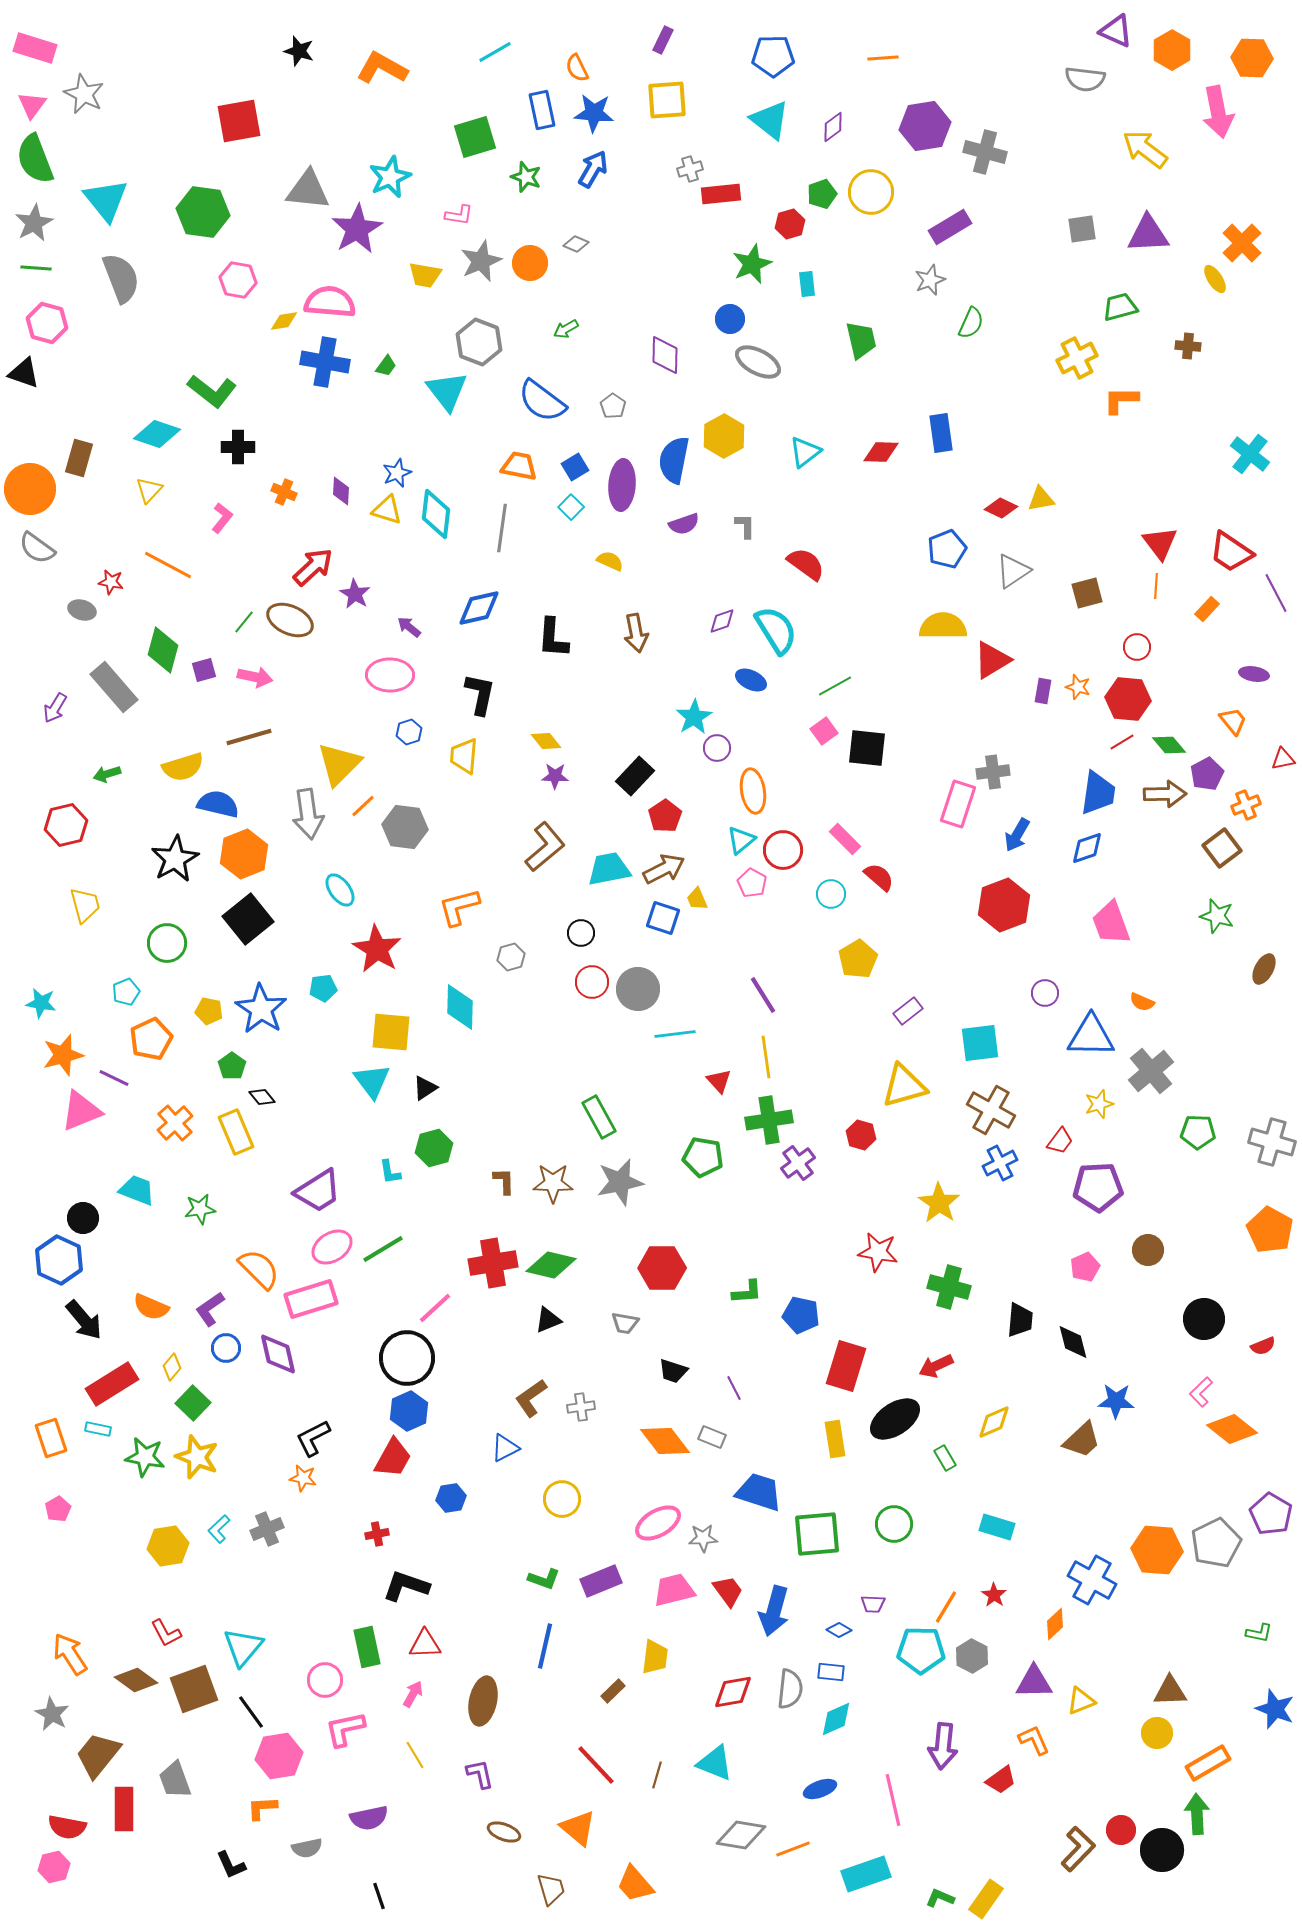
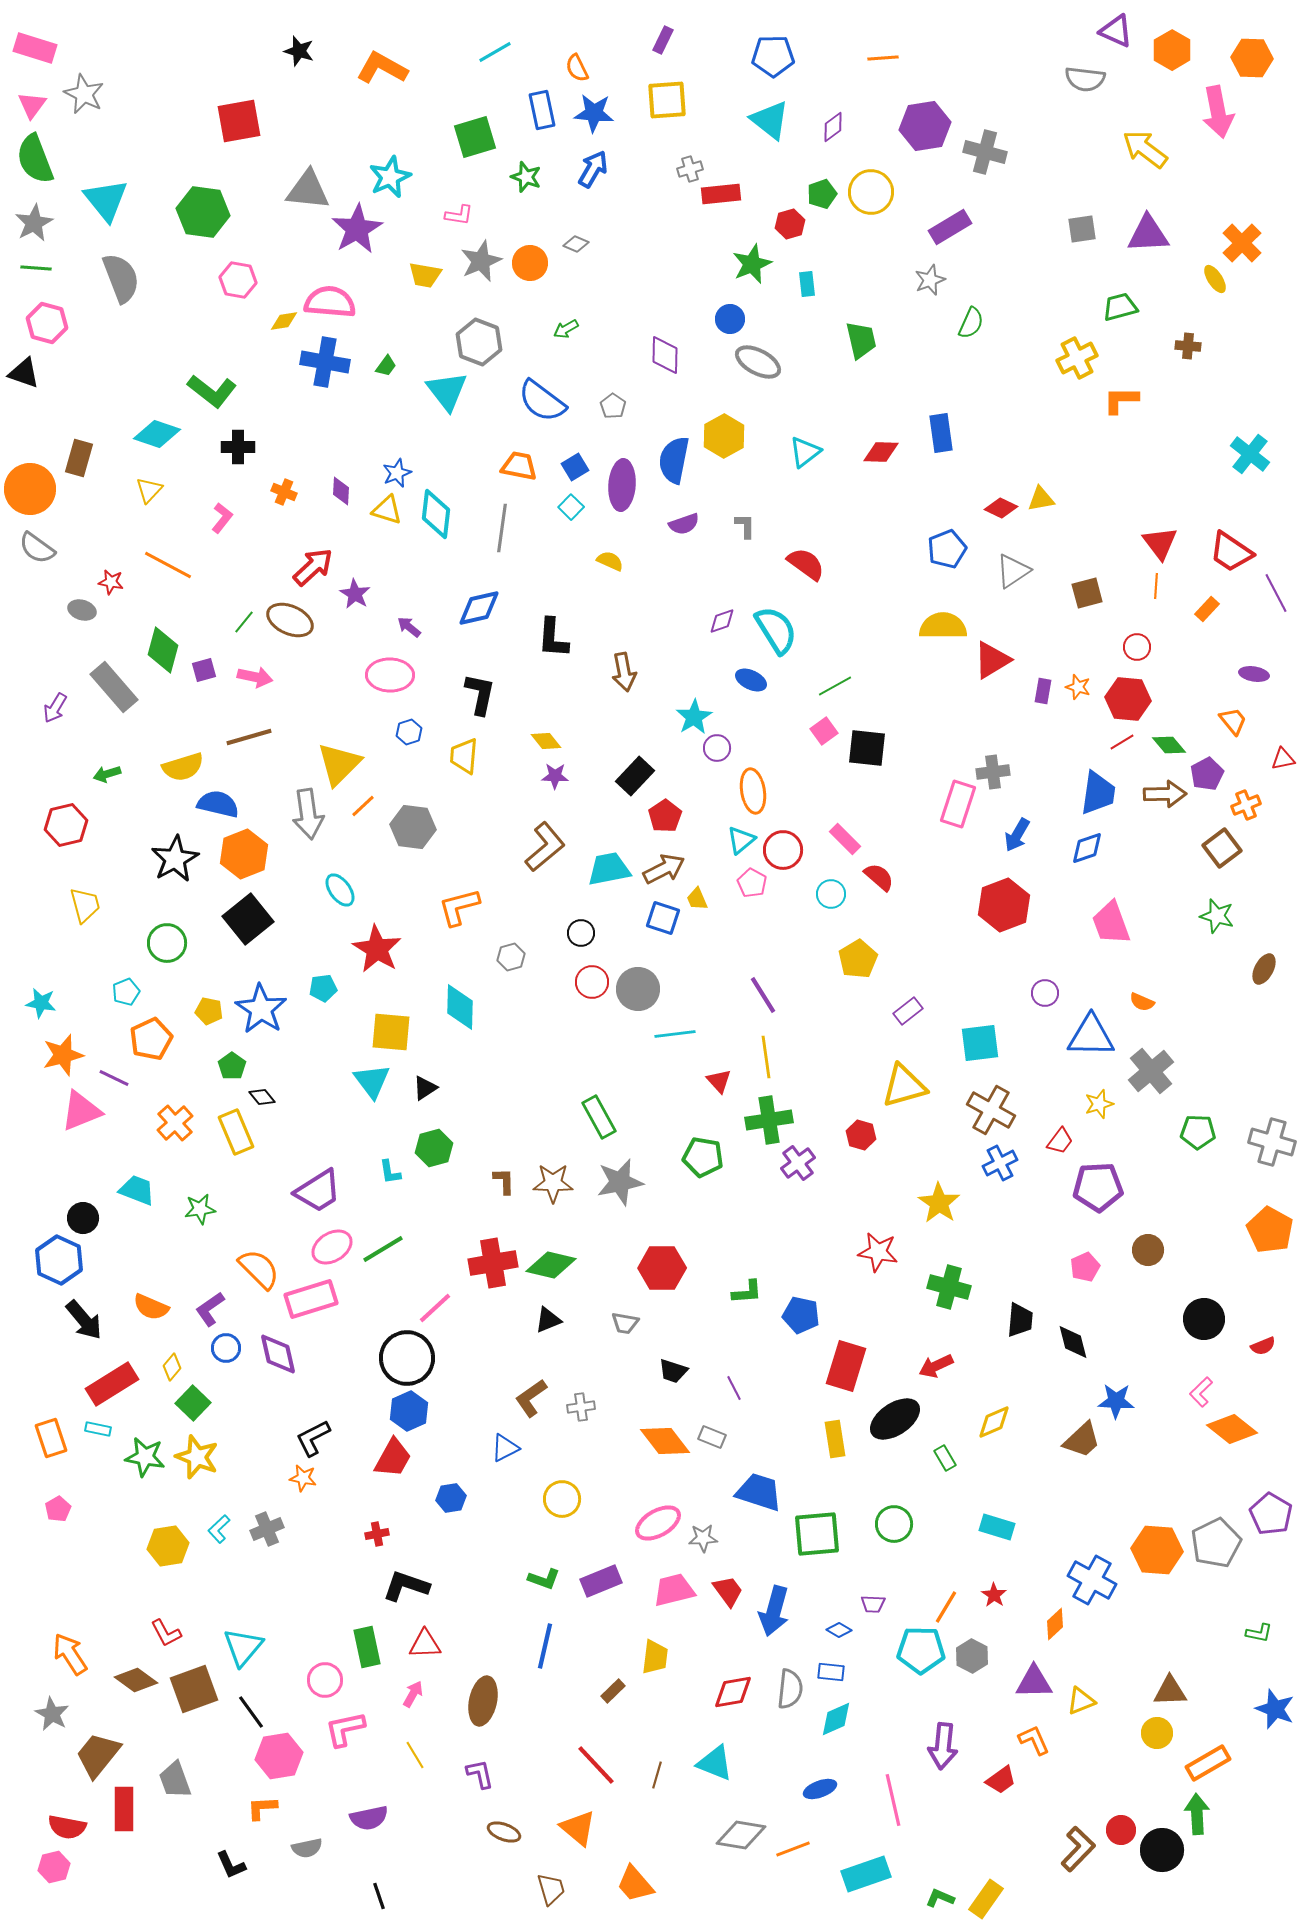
brown arrow at (636, 633): moved 12 px left, 39 px down
gray hexagon at (405, 827): moved 8 px right
